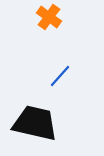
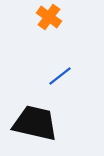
blue line: rotated 10 degrees clockwise
